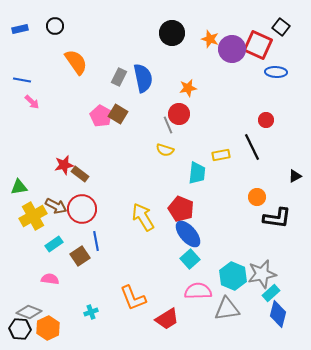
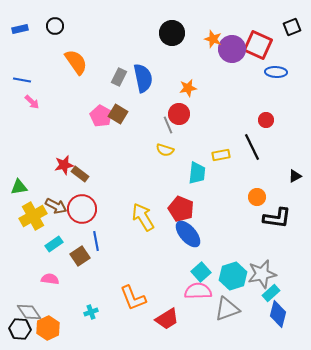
black square at (281, 27): moved 11 px right; rotated 30 degrees clockwise
orange star at (210, 39): moved 3 px right
cyan square at (190, 259): moved 11 px right, 13 px down
cyan hexagon at (233, 276): rotated 20 degrees clockwise
gray triangle at (227, 309): rotated 12 degrees counterclockwise
gray diamond at (29, 312): rotated 35 degrees clockwise
